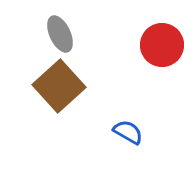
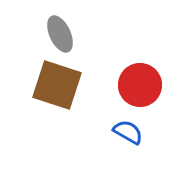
red circle: moved 22 px left, 40 px down
brown square: moved 2 px left, 1 px up; rotated 30 degrees counterclockwise
